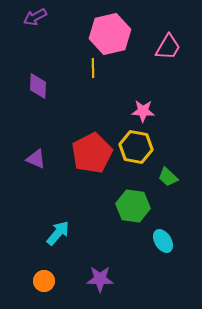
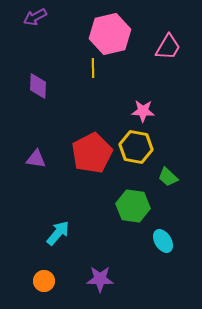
purple triangle: rotated 15 degrees counterclockwise
